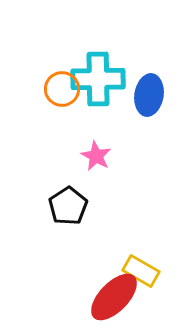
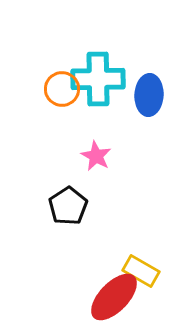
blue ellipse: rotated 6 degrees counterclockwise
